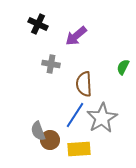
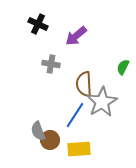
gray star: moved 16 px up
